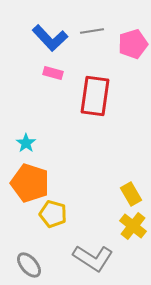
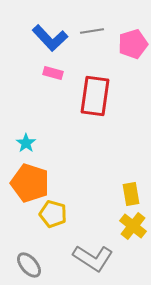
yellow rectangle: rotated 20 degrees clockwise
